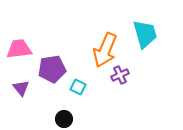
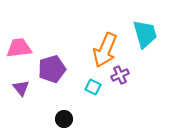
pink trapezoid: moved 1 px up
purple pentagon: rotated 8 degrees counterclockwise
cyan square: moved 15 px right
